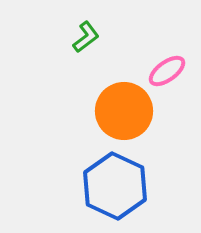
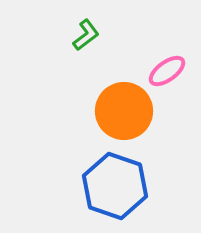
green L-shape: moved 2 px up
blue hexagon: rotated 6 degrees counterclockwise
